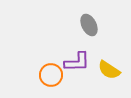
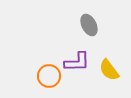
yellow semicircle: rotated 20 degrees clockwise
orange circle: moved 2 px left, 1 px down
